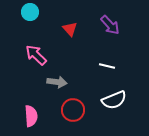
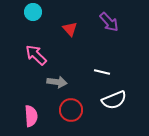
cyan circle: moved 3 px right
purple arrow: moved 1 px left, 3 px up
white line: moved 5 px left, 6 px down
red circle: moved 2 px left
